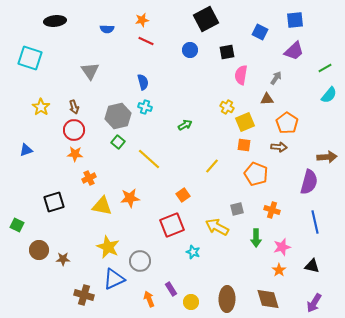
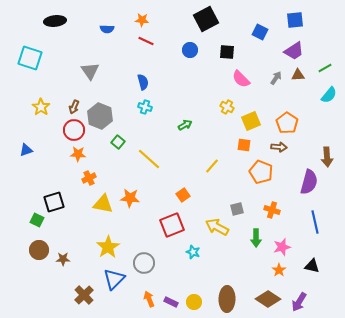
orange star at (142, 20): rotated 16 degrees clockwise
purple trapezoid at (294, 51): rotated 10 degrees clockwise
black square at (227, 52): rotated 14 degrees clockwise
pink semicircle at (241, 75): moved 4 px down; rotated 54 degrees counterclockwise
brown triangle at (267, 99): moved 31 px right, 24 px up
brown arrow at (74, 107): rotated 40 degrees clockwise
gray hexagon at (118, 116): moved 18 px left; rotated 25 degrees counterclockwise
yellow square at (245, 122): moved 6 px right, 1 px up
orange star at (75, 154): moved 3 px right
brown arrow at (327, 157): rotated 90 degrees clockwise
orange pentagon at (256, 174): moved 5 px right, 2 px up
orange star at (130, 198): rotated 12 degrees clockwise
yellow triangle at (102, 206): moved 1 px right, 2 px up
green square at (17, 225): moved 20 px right, 5 px up
yellow star at (108, 247): rotated 15 degrees clockwise
gray circle at (140, 261): moved 4 px right, 2 px down
blue triangle at (114, 279): rotated 20 degrees counterclockwise
purple rectangle at (171, 289): moved 13 px down; rotated 32 degrees counterclockwise
brown cross at (84, 295): rotated 30 degrees clockwise
brown diamond at (268, 299): rotated 40 degrees counterclockwise
yellow circle at (191, 302): moved 3 px right
purple arrow at (314, 303): moved 15 px left, 1 px up
